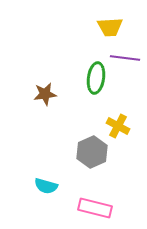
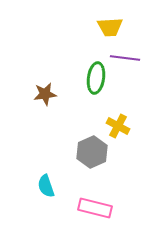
cyan semicircle: rotated 55 degrees clockwise
